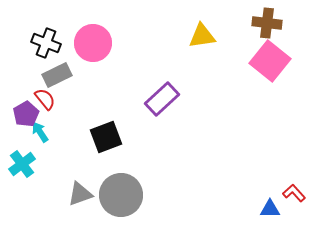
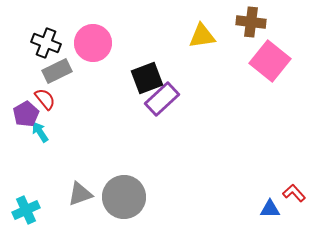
brown cross: moved 16 px left, 1 px up
gray rectangle: moved 4 px up
black square: moved 41 px right, 59 px up
cyan cross: moved 4 px right, 46 px down; rotated 12 degrees clockwise
gray circle: moved 3 px right, 2 px down
